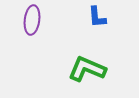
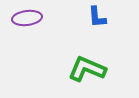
purple ellipse: moved 5 px left, 2 px up; rotated 76 degrees clockwise
